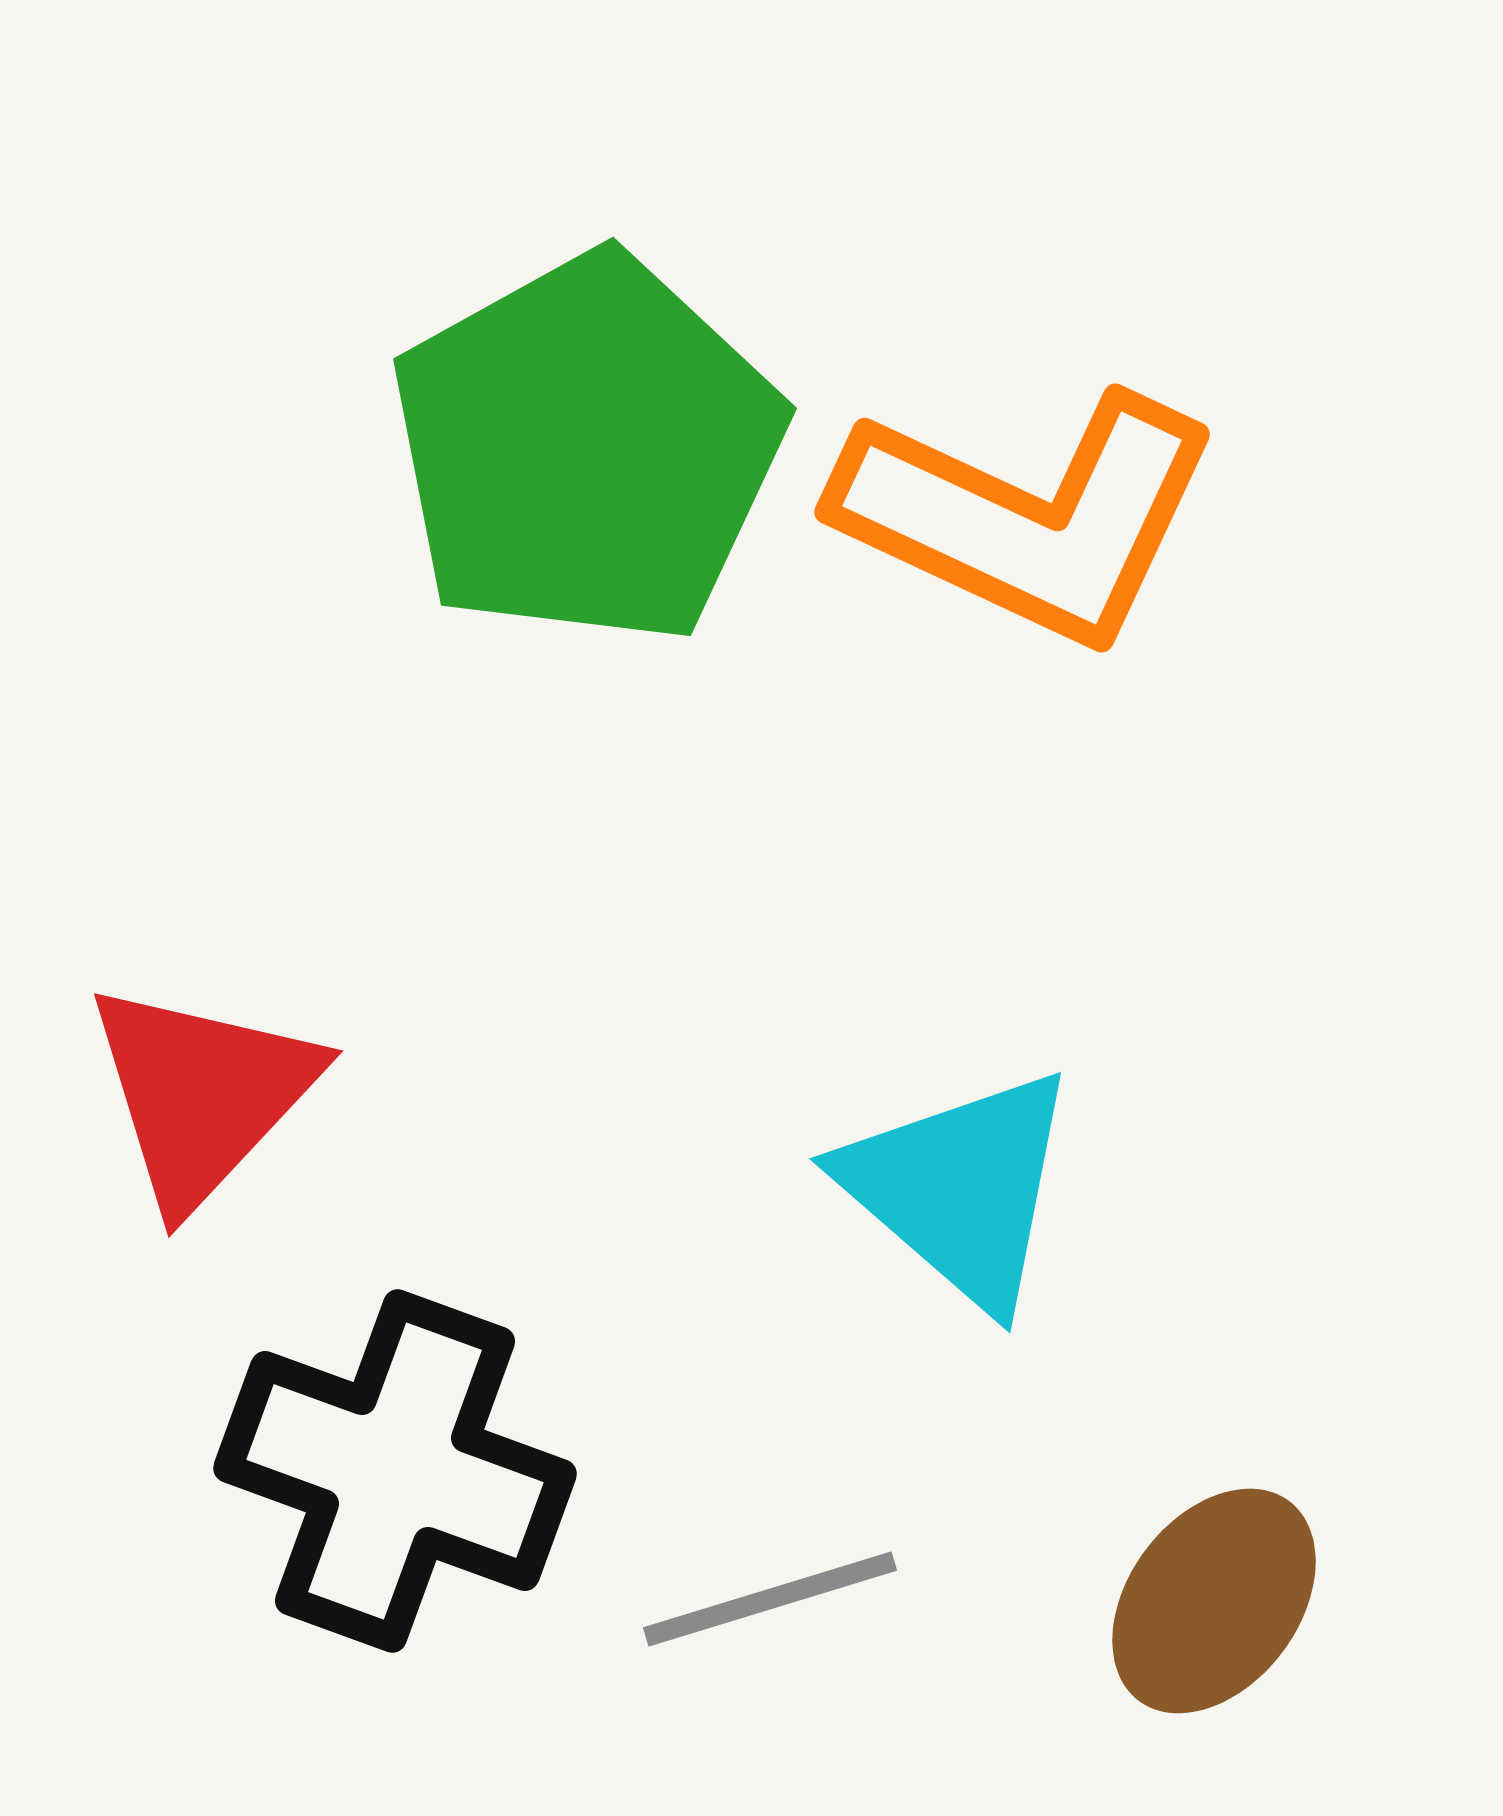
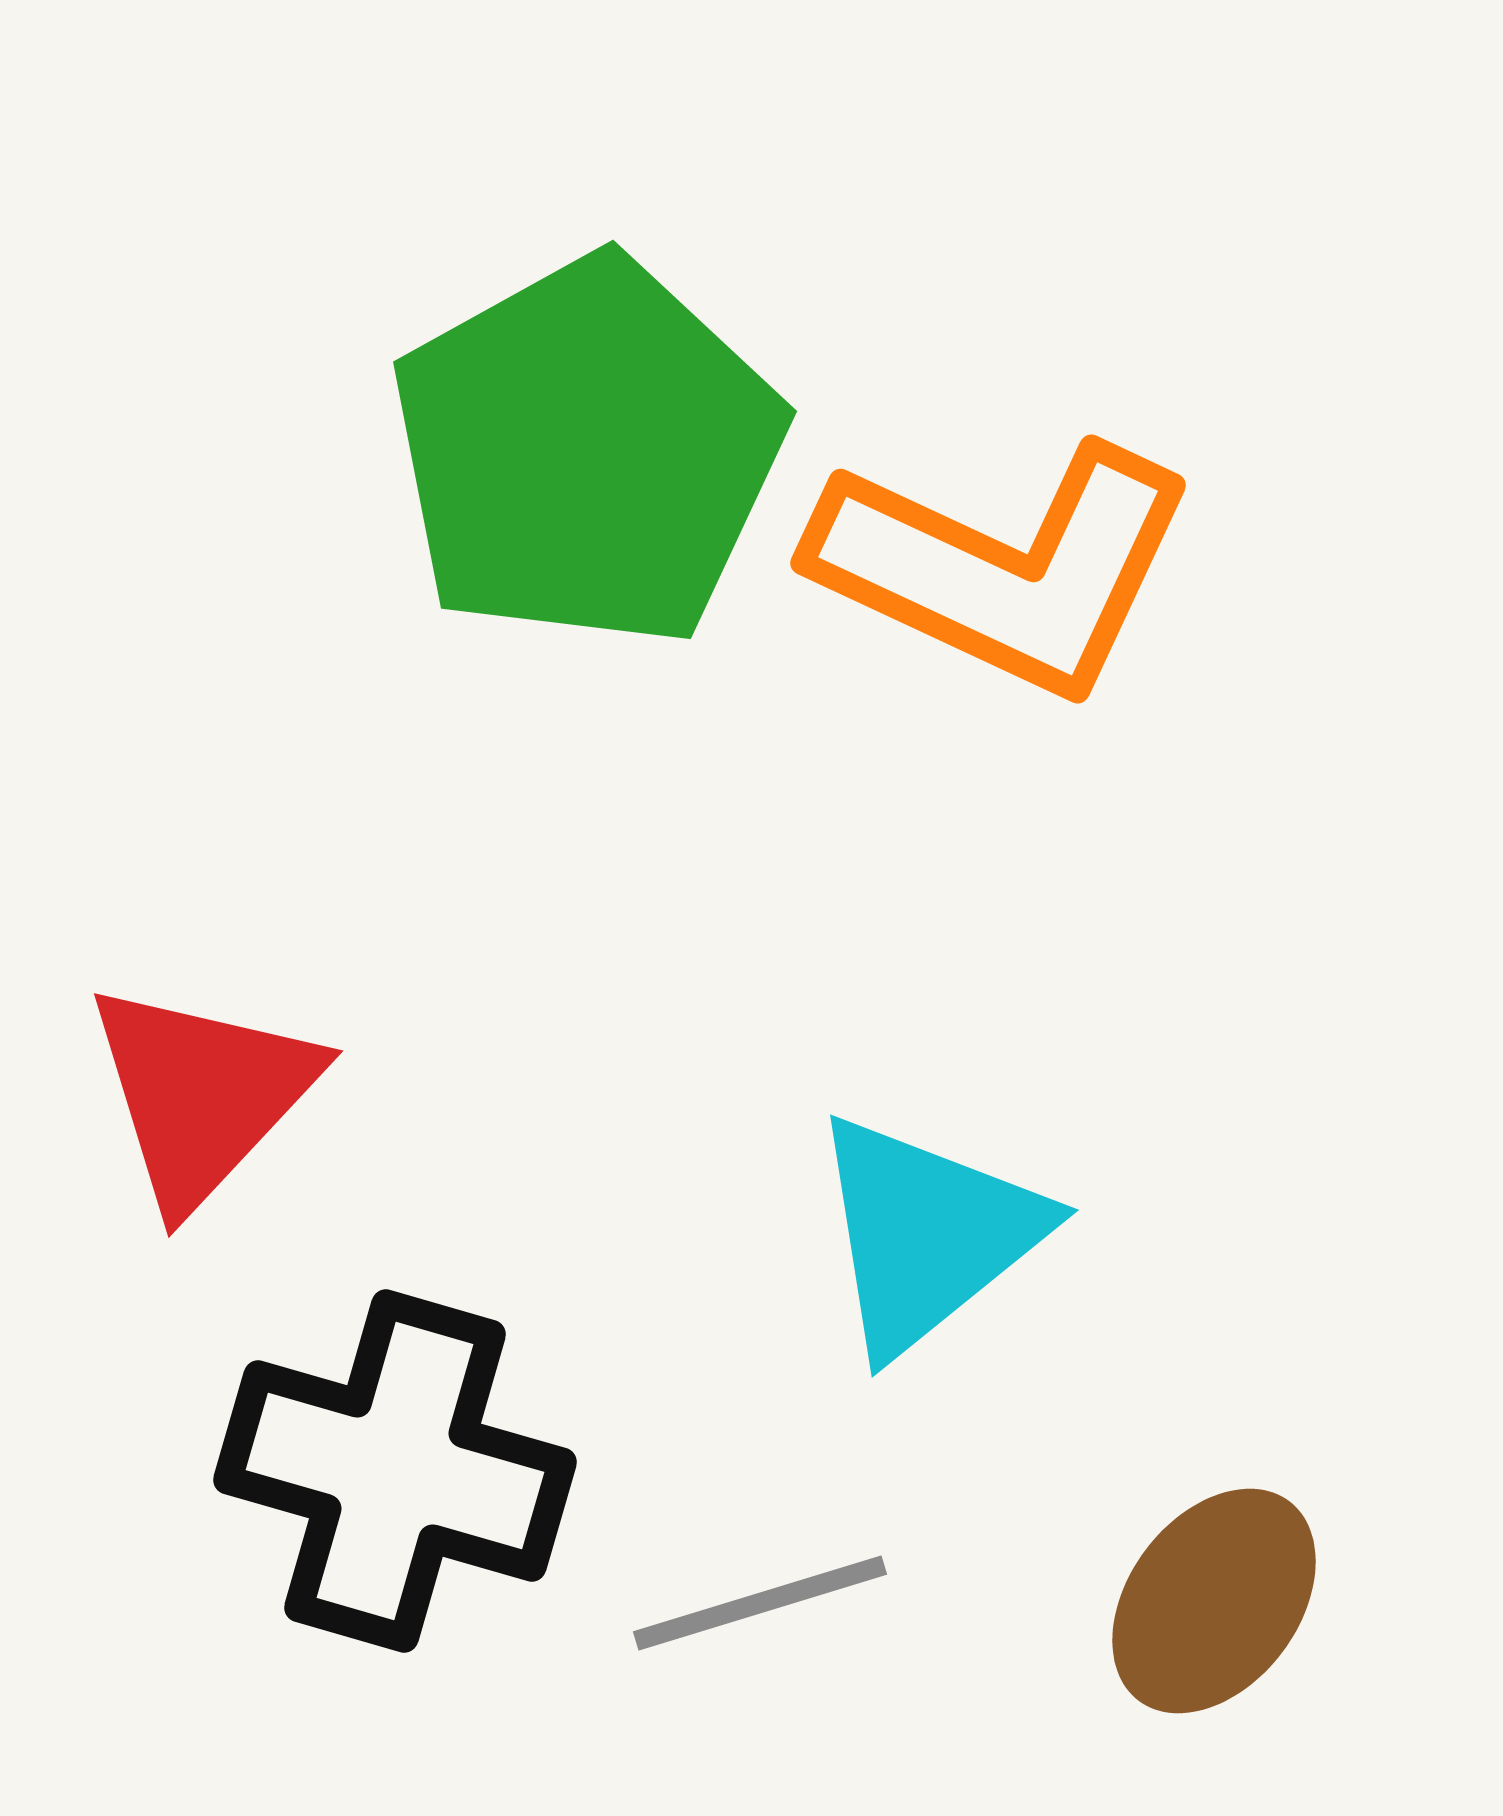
green pentagon: moved 3 px down
orange L-shape: moved 24 px left, 51 px down
cyan triangle: moved 33 px left, 46 px down; rotated 40 degrees clockwise
black cross: rotated 4 degrees counterclockwise
gray line: moved 10 px left, 4 px down
